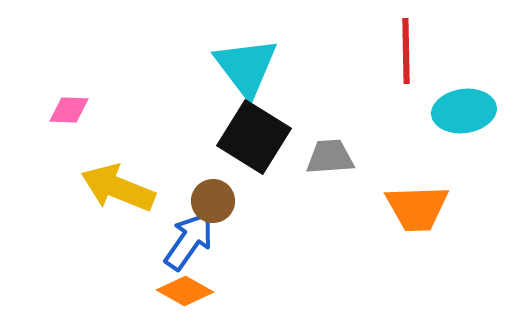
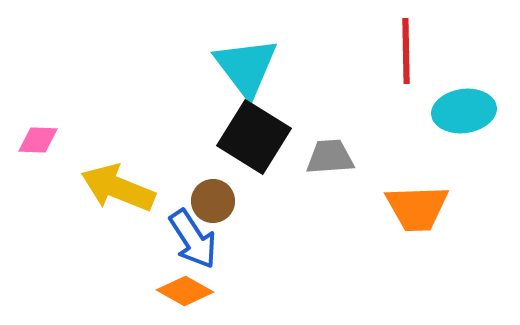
pink diamond: moved 31 px left, 30 px down
blue arrow: moved 4 px right, 2 px up; rotated 112 degrees clockwise
